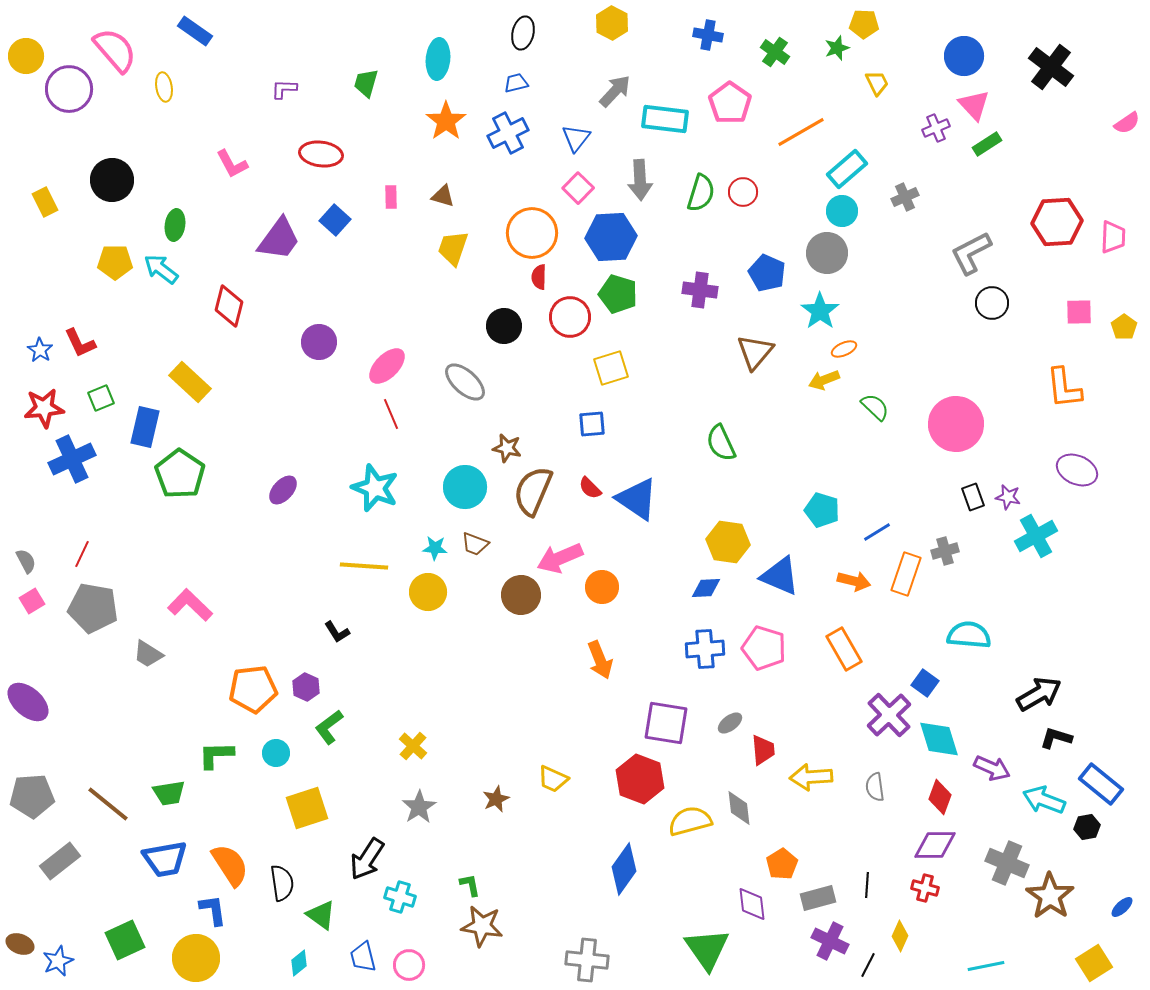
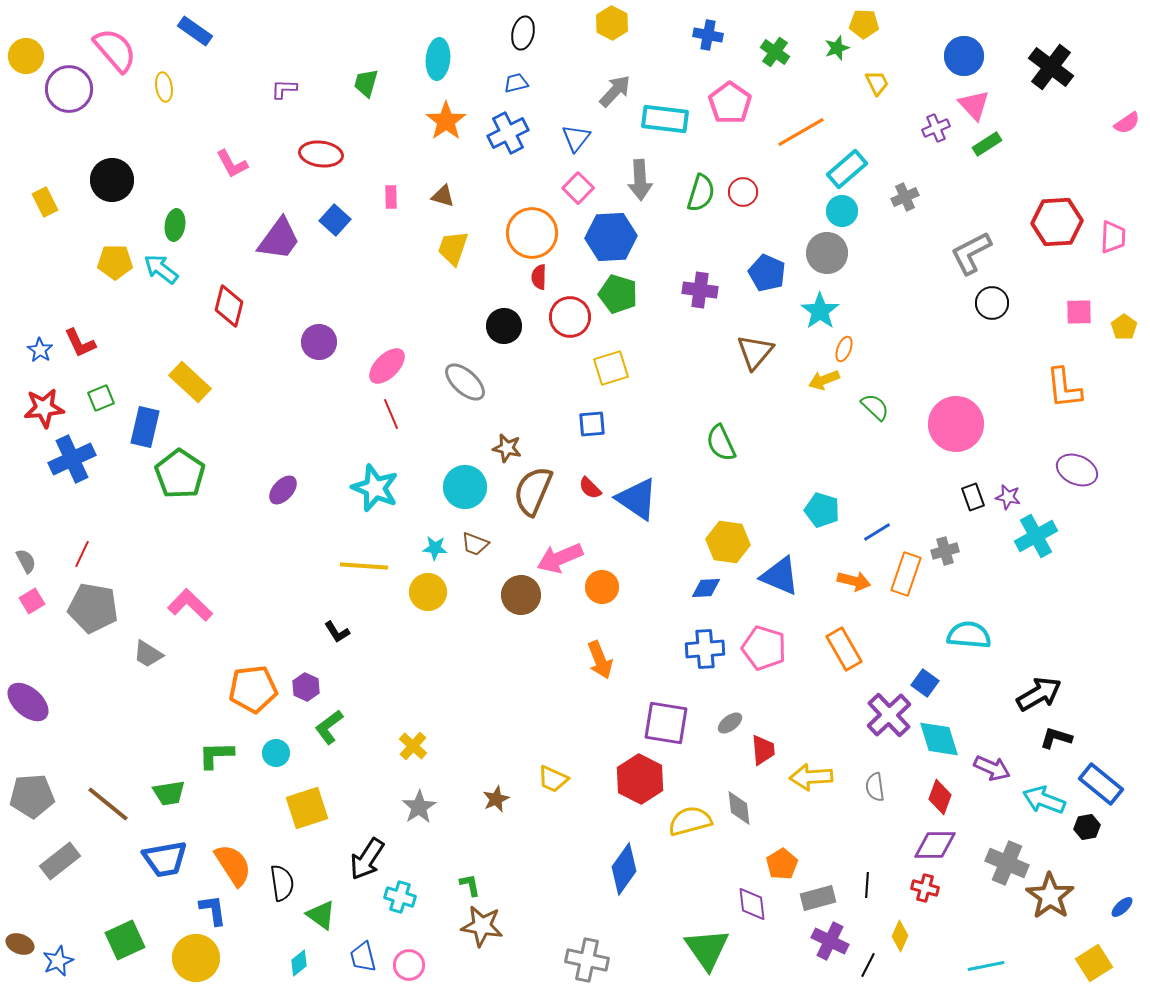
orange ellipse at (844, 349): rotated 45 degrees counterclockwise
red hexagon at (640, 779): rotated 6 degrees clockwise
orange semicircle at (230, 865): moved 3 px right
gray cross at (587, 960): rotated 6 degrees clockwise
